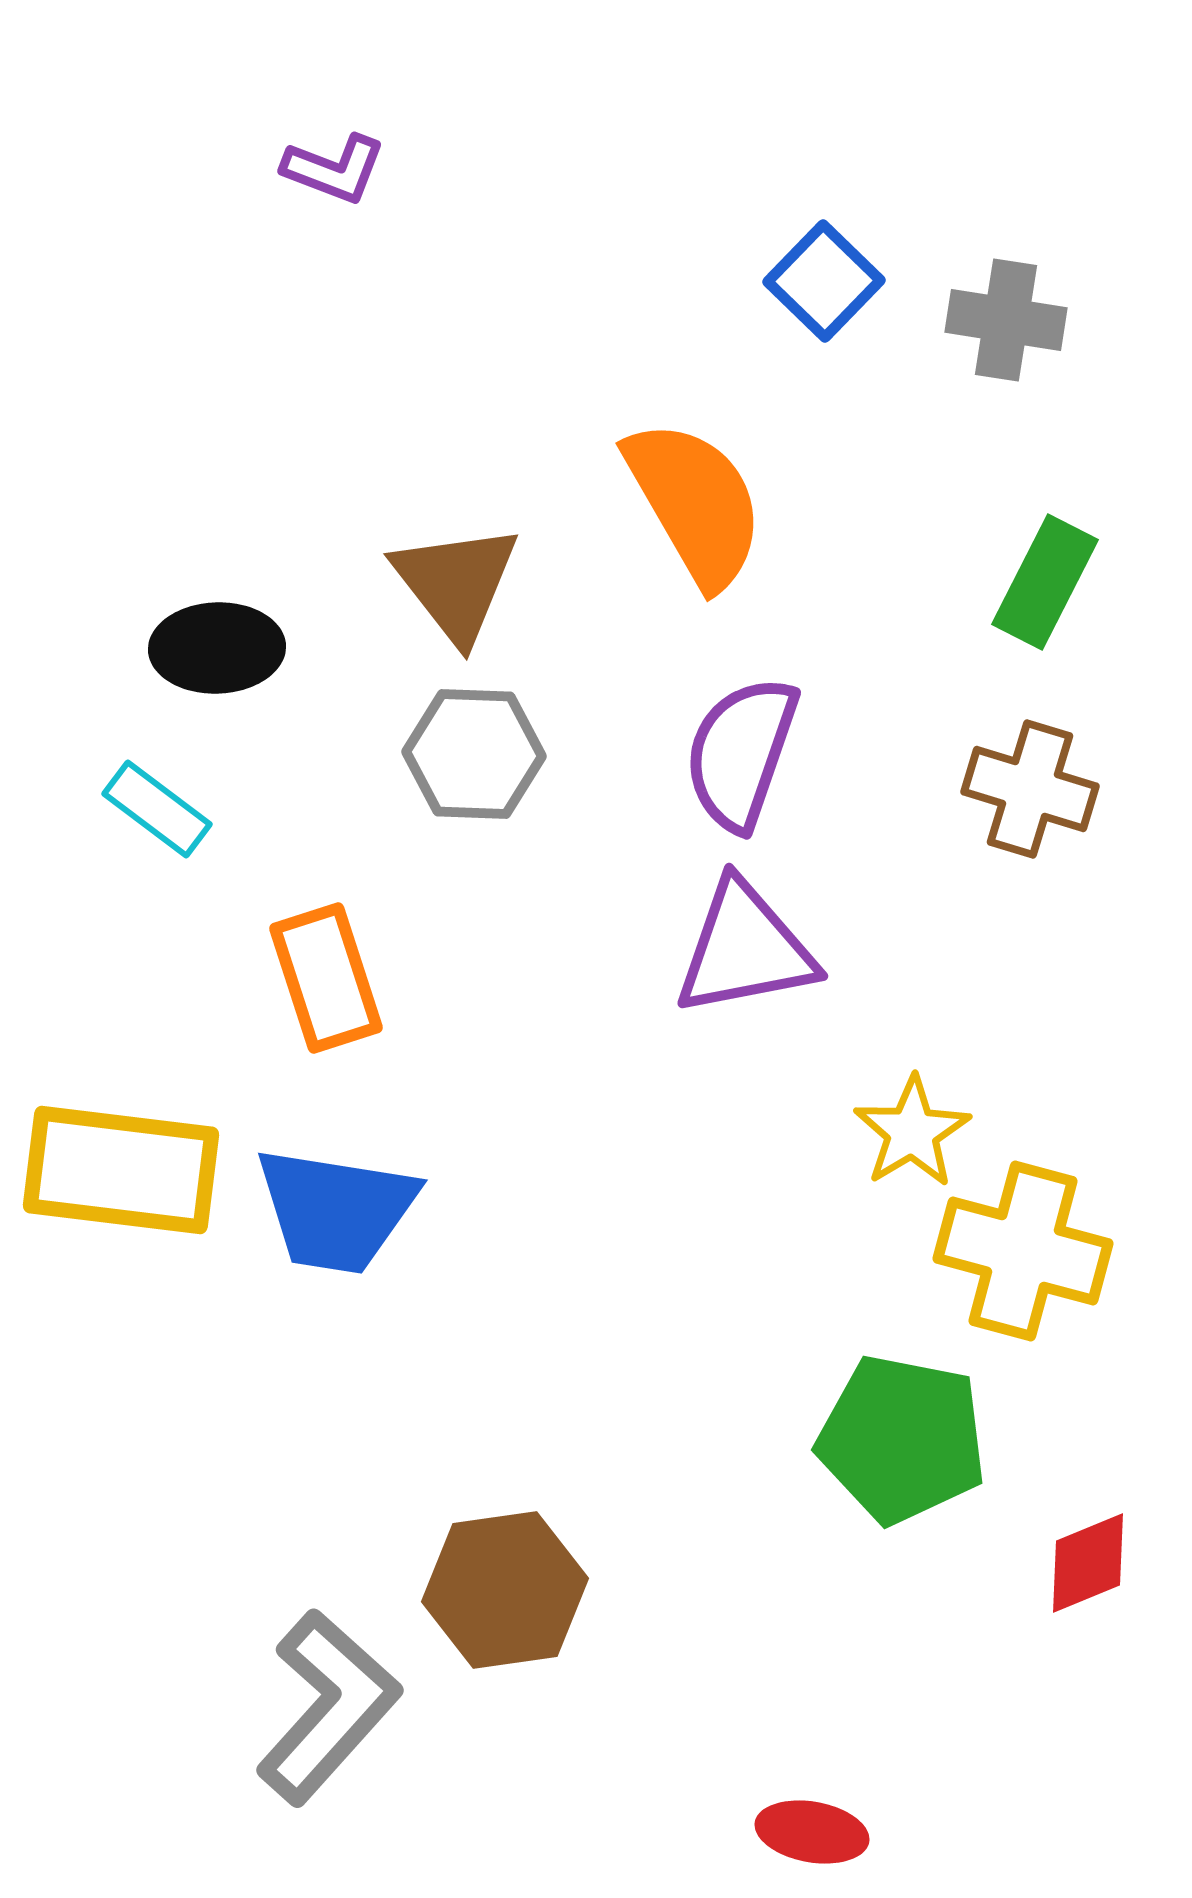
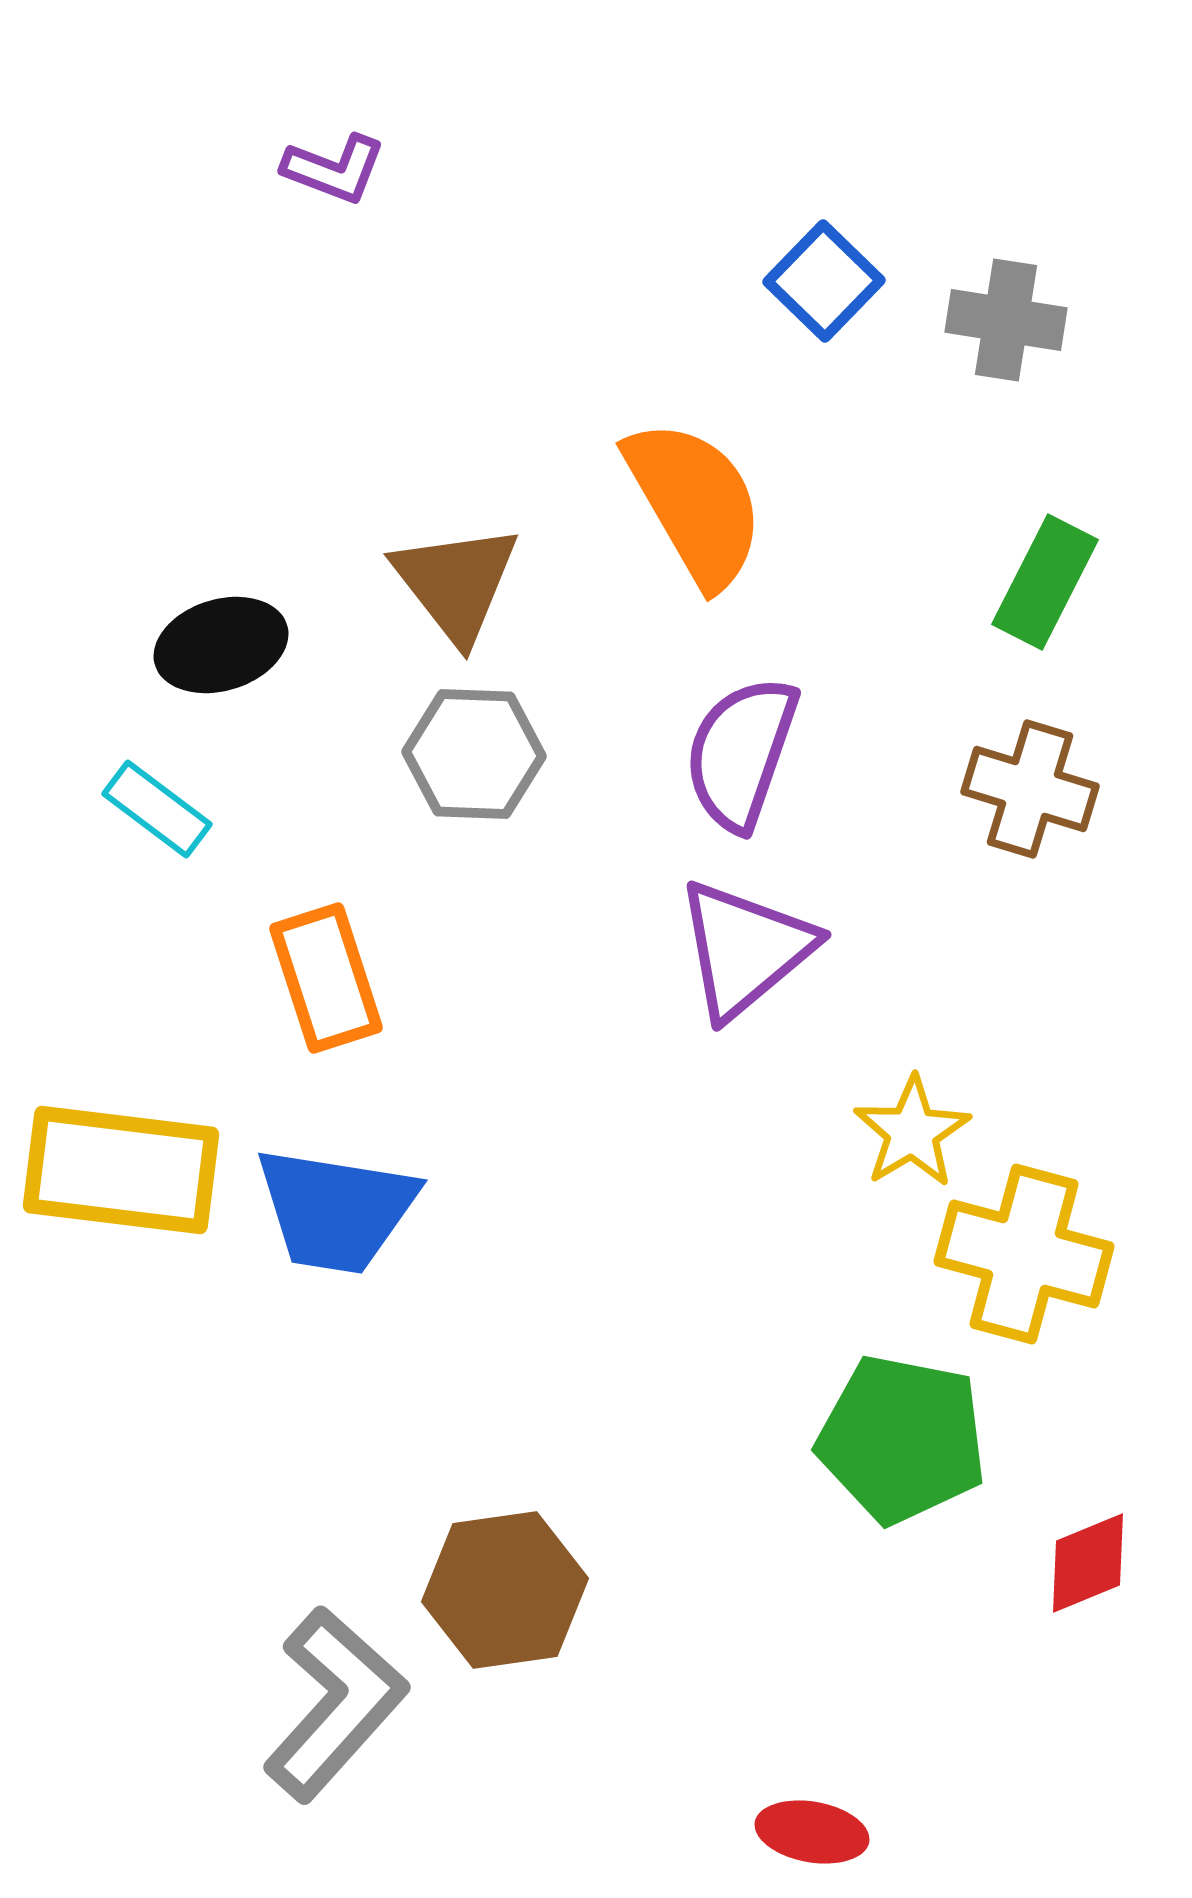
black ellipse: moved 4 px right, 3 px up; rotated 15 degrees counterclockwise
purple triangle: rotated 29 degrees counterclockwise
yellow cross: moved 1 px right, 3 px down
gray L-shape: moved 7 px right, 3 px up
